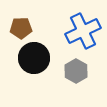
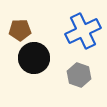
brown pentagon: moved 1 px left, 2 px down
gray hexagon: moved 3 px right, 4 px down; rotated 10 degrees counterclockwise
